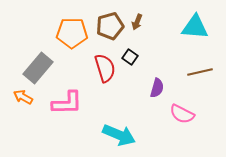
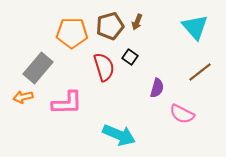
cyan triangle: rotated 44 degrees clockwise
red semicircle: moved 1 px left, 1 px up
brown line: rotated 25 degrees counterclockwise
orange arrow: rotated 42 degrees counterclockwise
